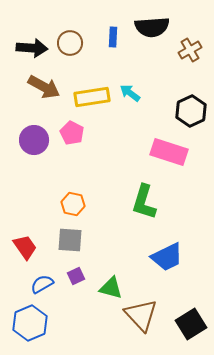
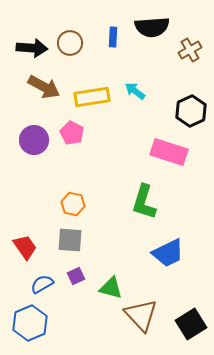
cyan arrow: moved 5 px right, 2 px up
blue trapezoid: moved 1 px right, 4 px up
